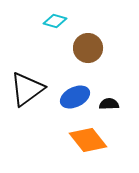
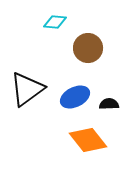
cyan diamond: moved 1 px down; rotated 10 degrees counterclockwise
